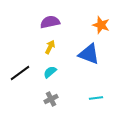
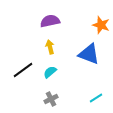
purple semicircle: moved 1 px up
yellow arrow: rotated 40 degrees counterclockwise
black line: moved 3 px right, 3 px up
cyan line: rotated 24 degrees counterclockwise
